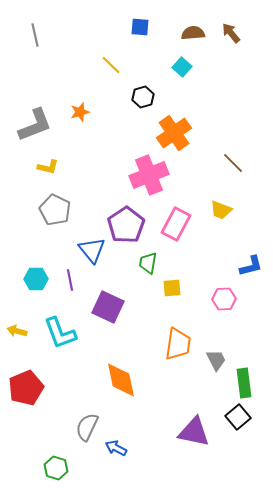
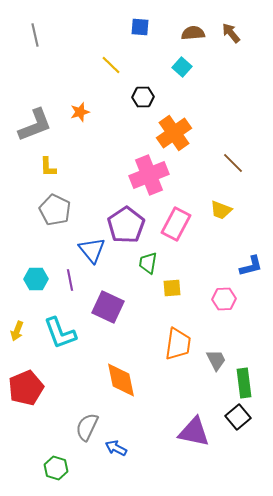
black hexagon: rotated 15 degrees clockwise
yellow L-shape: rotated 75 degrees clockwise
yellow arrow: rotated 84 degrees counterclockwise
